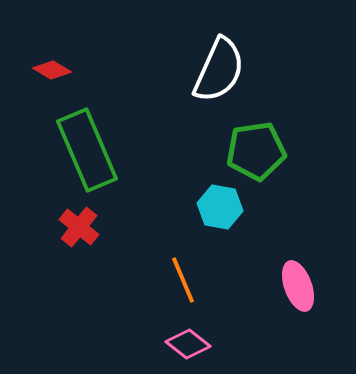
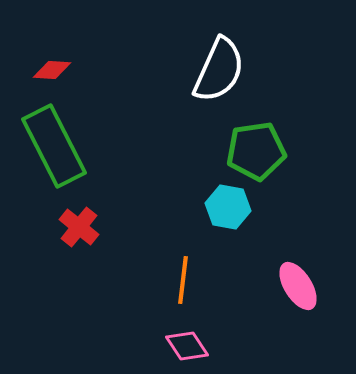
red diamond: rotated 27 degrees counterclockwise
green rectangle: moved 33 px left, 4 px up; rotated 4 degrees counterclockwise
cyan hexagon: moved 8 px right
orange line: rotated 30 degrees clockwise
pink ellipse: rotated 12 degrees counterclockwise
pink diamond: moved 1 px left, 2 px down; rotated 18 degrees clockwise
